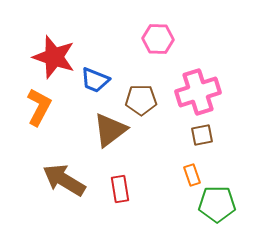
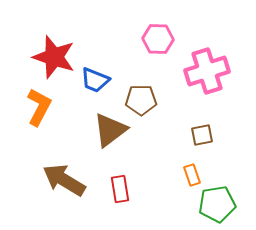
pink cross: moved 9 px right, 21 px up
green pentagon: rotated 9 degrees counterclockwise
